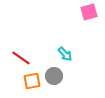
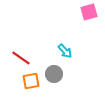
cyan arrow: moved 3 px up
gray circle: moved 2 px up
orange square: moved 1 px left
